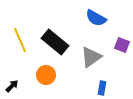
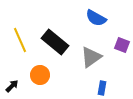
orange circle: moved 6 px left
